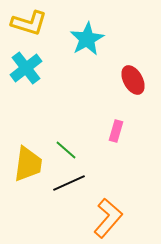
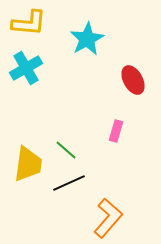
yellow L-shape: rotated 12 degrees counterclockwise
cyan cross: rotated 8 degrees clockwise
